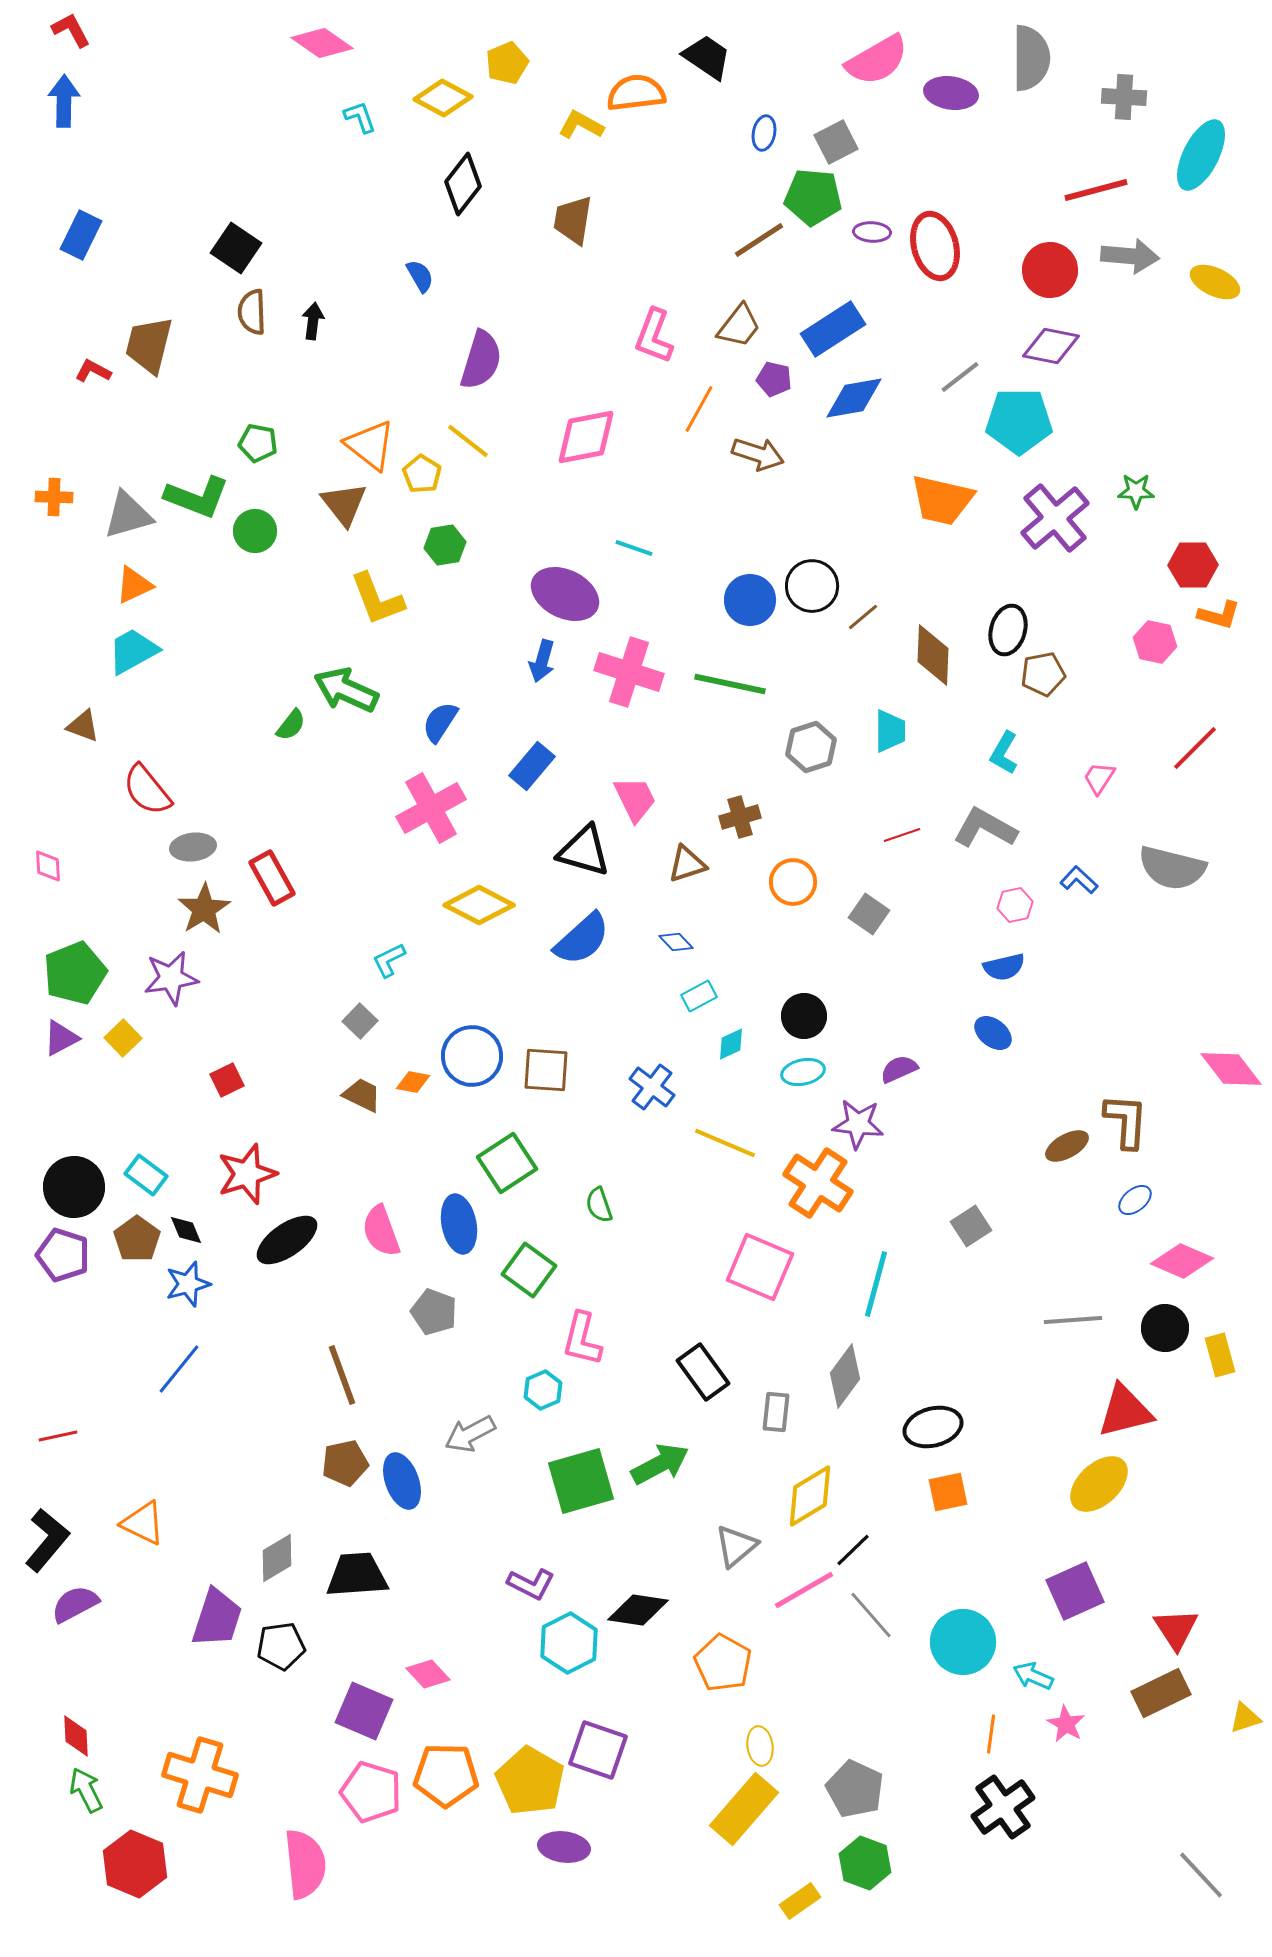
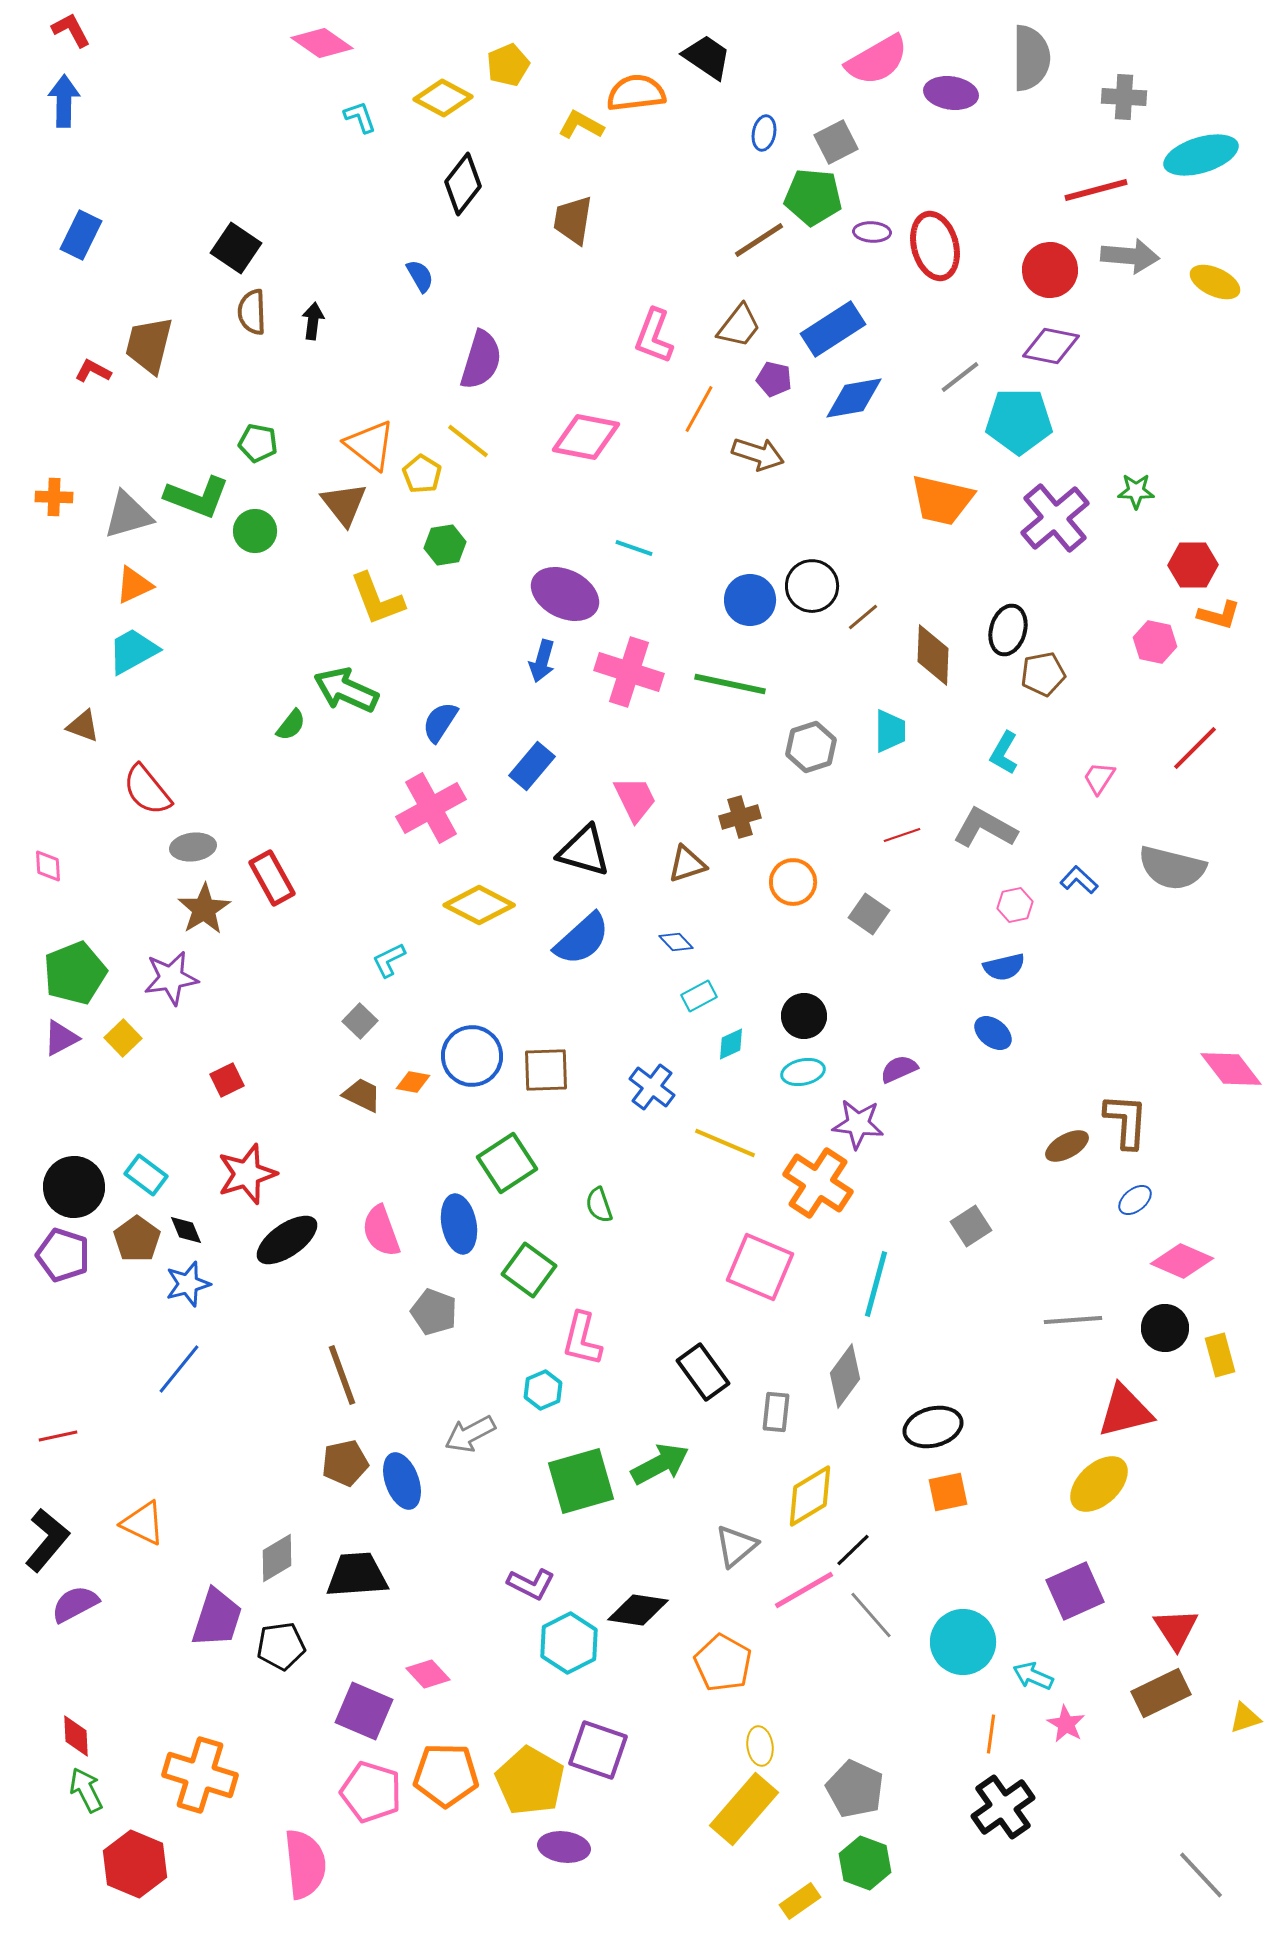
yellow pentagon at (507, 63): moved 1 px right, 2 px down
cyan ellipse at (1201, 155): rotated 46 degrees clockwise
pink diamond at (586, 437): rotated 22 degrees clockwise
brown square at (546, 1070): rotated 6 degrees counterclockwise
